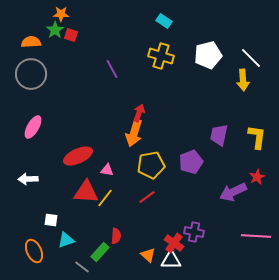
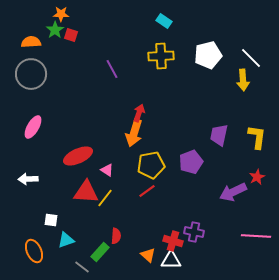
yellow cross: rotated 20 degrees counterclockwise
pink triangle: rotated 24 degrees clockwise
red line: moved 6 px up
red cross: moved 1 px left, 2 px up; rotated 18 degrees counterclockwise
